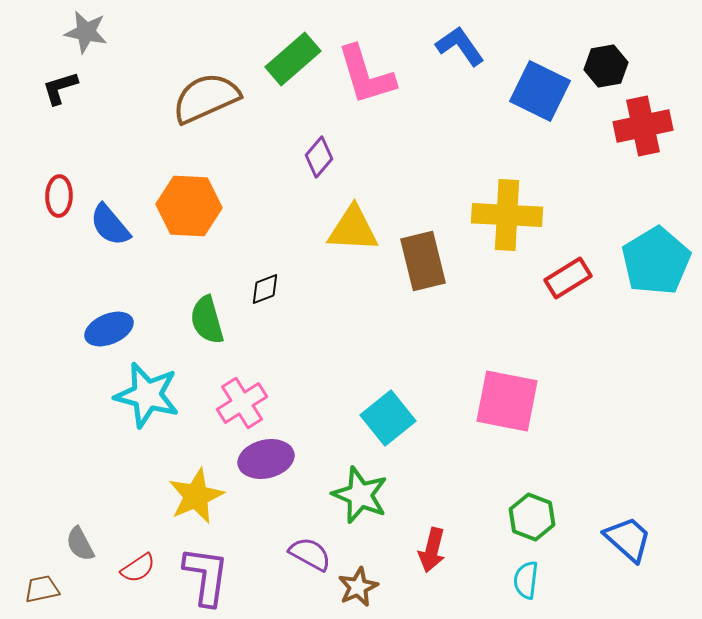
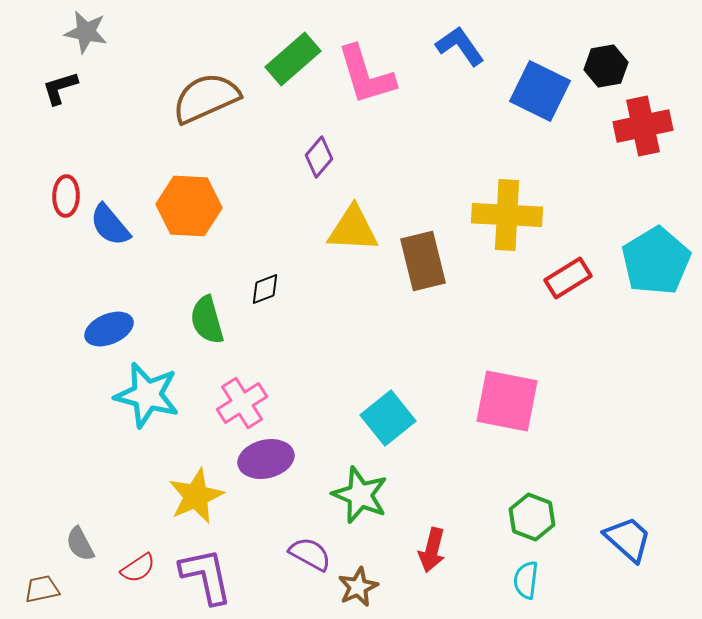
red ellipse: moved 7 px right
purple L-shape: rotated 20 degrees counterclockwise
